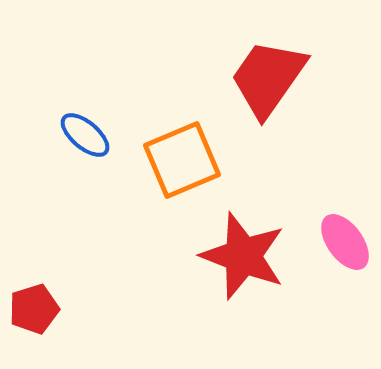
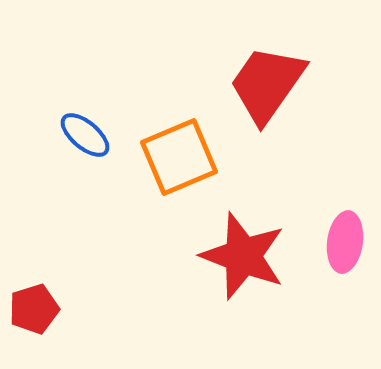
red trapezoid: moved 1 px left, 6 px down
orange square: moved 3 px left, 3 px up
pink ellipse: rotated 44 degrees clockwise
